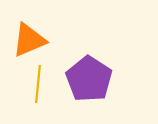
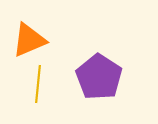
purple pentagon: moved 10 px right, 2 px up
